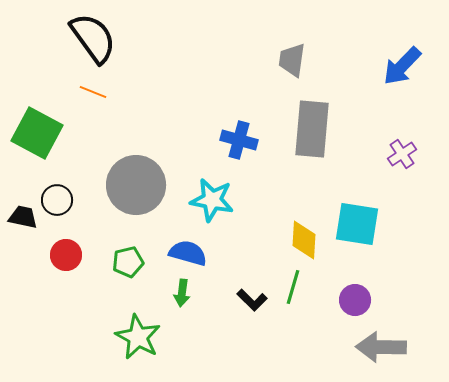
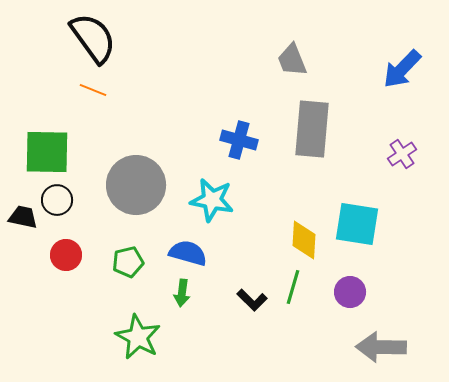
gray trapezoid: rotated 30 degrees counterclockwise
blue arrow: moved 3 px down
orange line: moved 2 px up
green square: moved 10 px right, 19 px down; rotated 27 degrees counterclockwise
purple circle: moved 5 px left, 8 px up
